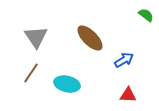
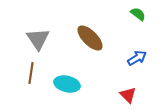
green semicircle: moved 8 px left, 1 px up
gray triangle: moved 2 px right, 2 px down
blue arrow: moved 13 px right, 2 px up
brown line: rotated 25 degrees counterclockwise
red triangle: rotated 42 degrees clockwise
